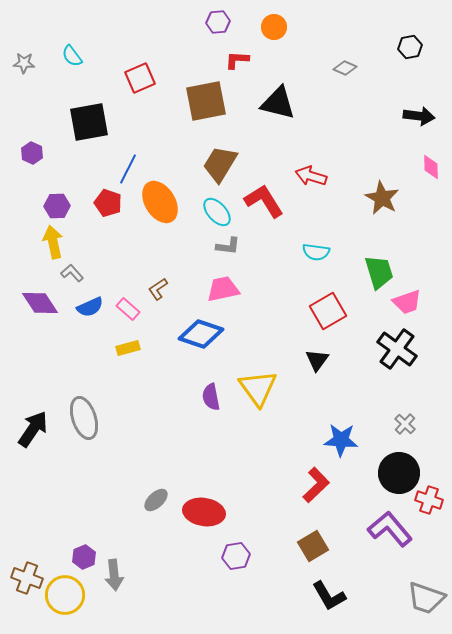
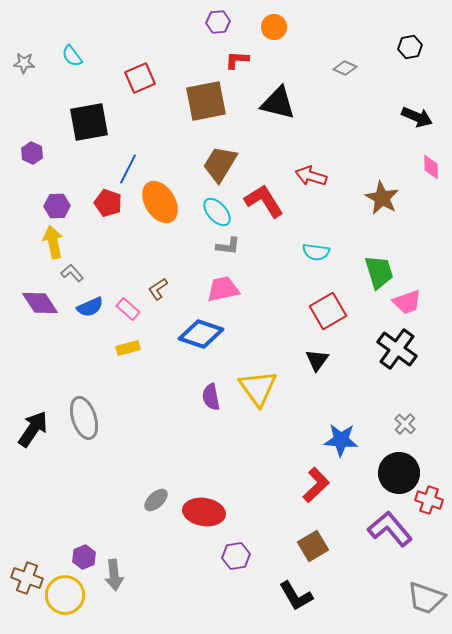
black arrow at (419, 116): moved 2 px left, 1 px down; rotated 16 degrees clockwise
black L-shape at (329, 596): moved 33 px left
